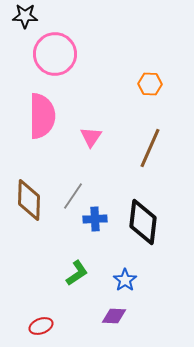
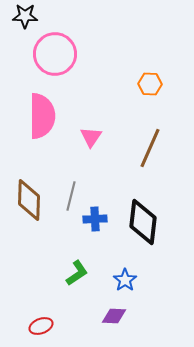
gray line: moved 2 px left; rotated 20 degrees counterclockwise
